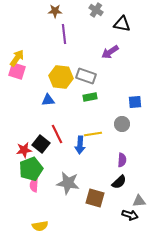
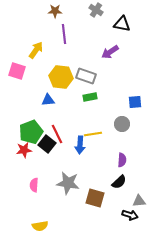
yellow arrow: moved 19 px right, 8 px up
black square: moved 6 px right
green pentagon: moved 37 px up
